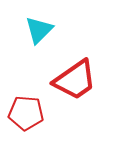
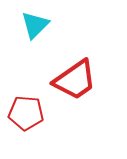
cyan triangle: moved 4 px left, 5 px up
